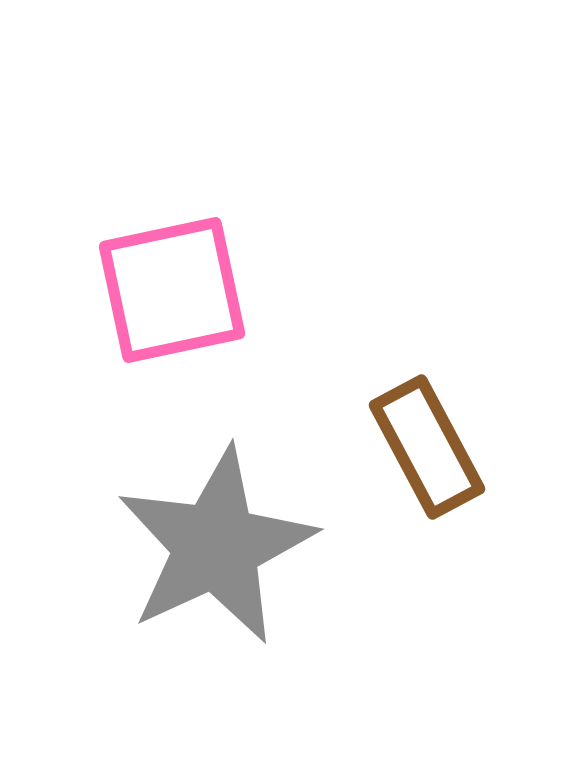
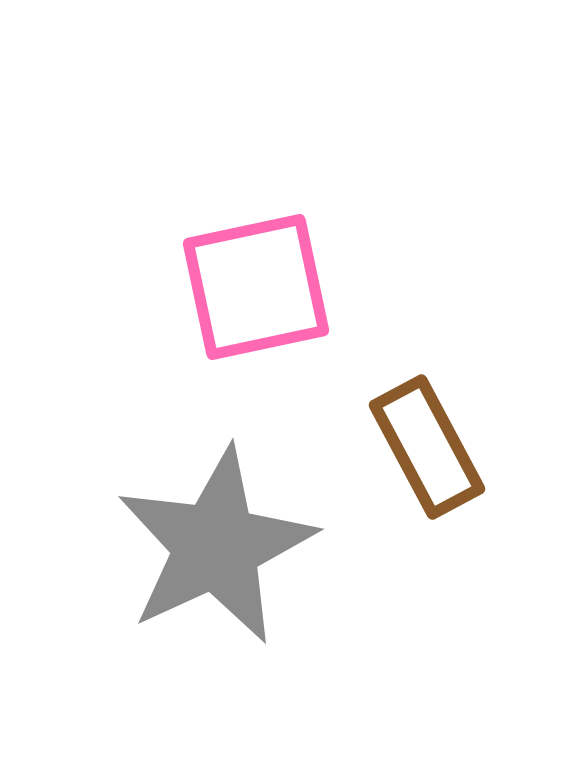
pink square: moved 84 px right, 3 px up
